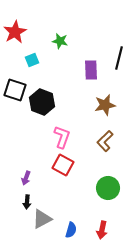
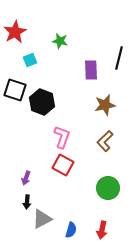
cyan square: moved 2 px left
